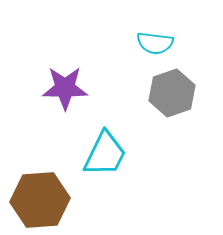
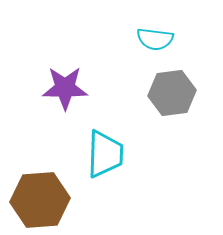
cyan semicircle: moved 4 px up
gray hexagon: rotated 12 degrees clockwise
cyan trapezoid: rotated 24 degrees counterclockwise
